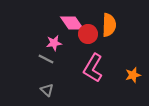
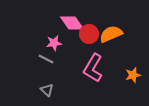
orange semicircle: moved 2 px right, 9 px down; rotated 115 degrees counterclockwise
red circle: moved 1 px right
